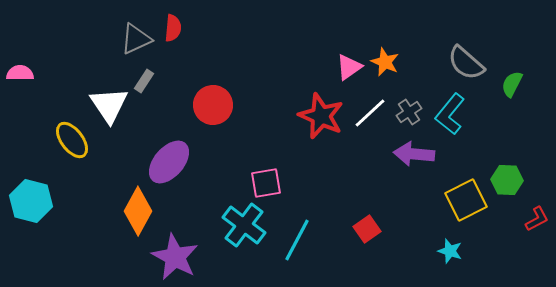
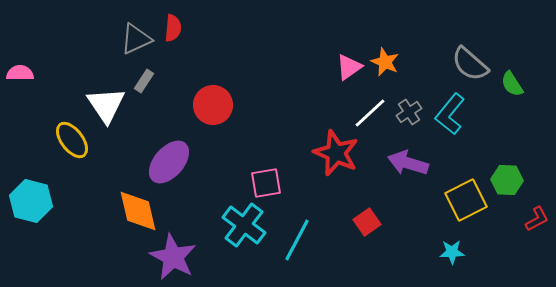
gray semicircle: moved 4 px right, 1 px down
green semicircle: rotated 60 degrees counterclockwise
white triangle: moved 3 px left
red star: moved 15 px right, 37 px down
purple arrow: moved 6 px left, 9 px down; rotated 12 degrees clockwise
orange diamond: rotated 42 degrees counterclockwise
red square: moved 7 px up
cyan star: moved 2 px right, 1 px down; rotated 20 degrees counterclockwise
purple star: moved 2 px left
